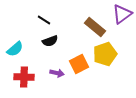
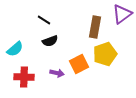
brown rectangle: rotated 60 degrees clockwise
